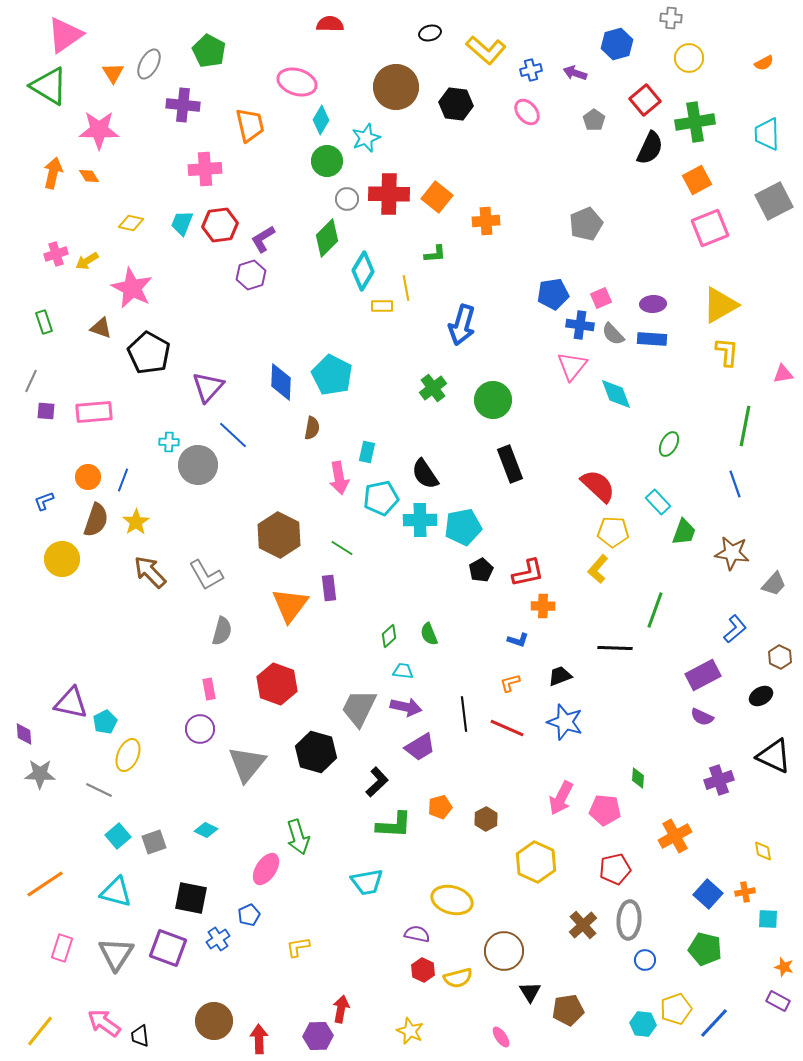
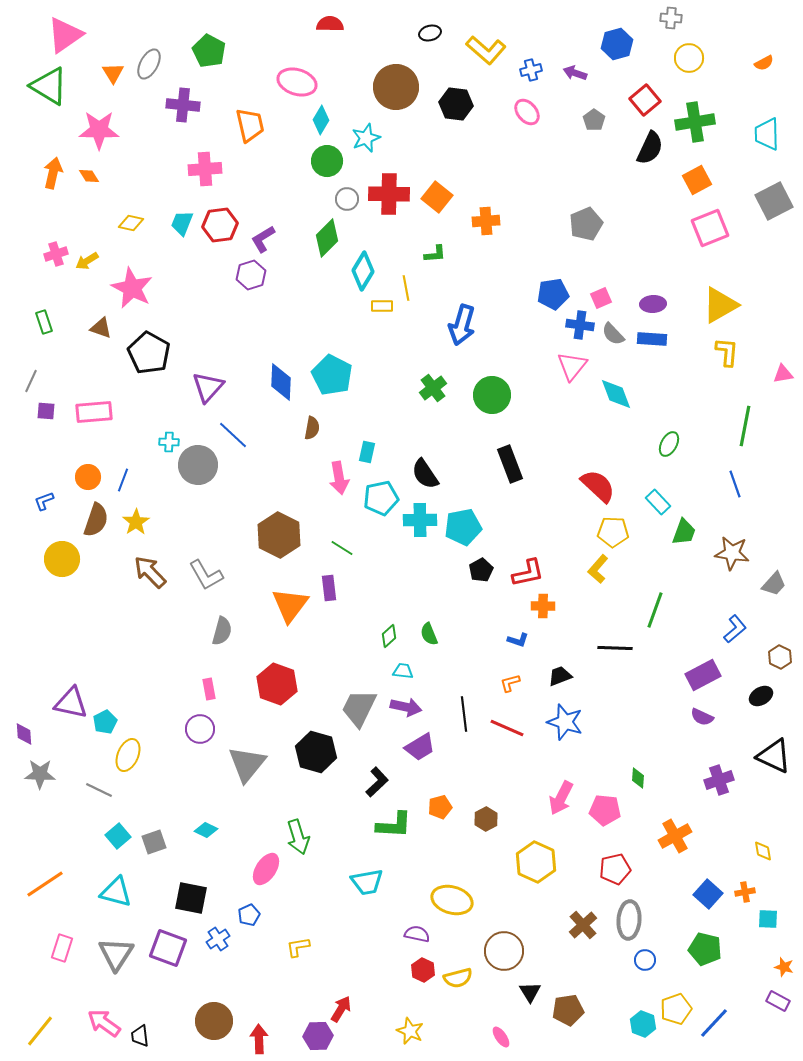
green circle at (493, 400): moved 1 px left, 5 px up
red arrow at (341, 1009): rotated 20 degrees clockwise
cyan hexagon at (643, 1024): rotated 15 degrees clockwise
